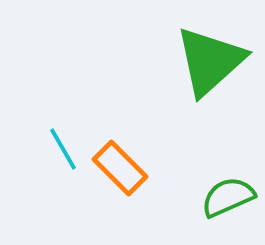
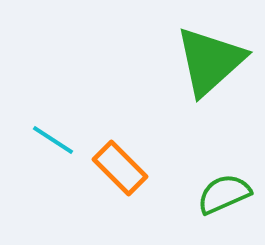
cyan line: moved 10 px left, 9 px up; rotated 27 degrees counterclockwise
green semicircle: moved 4 px left, 3 px up
